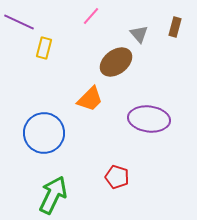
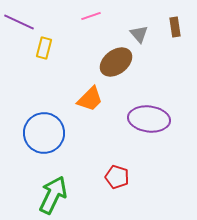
pink line: rotated 30 degrees clockwise
brown rectangle: rotated 24 degrees counterclockwise
